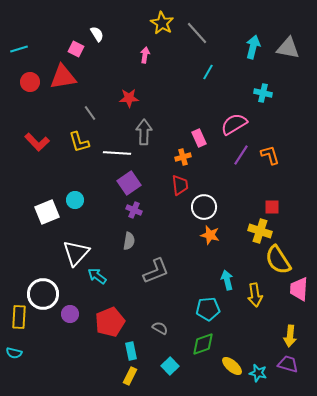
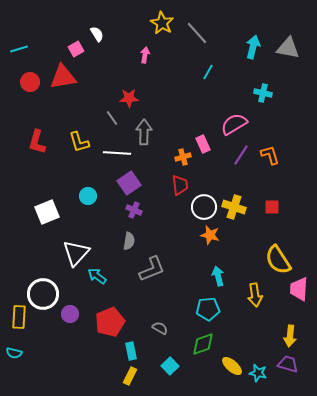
pink square at (76, 49): rotated 35 degrees clockwise
gray line at (90, 113): moved 22 px right, 5 px down
pink rectangle at (199, 138): moved 4 px right, 6 px down
red L-shape at (37, 142): rotated 60 degrees clockwise
cyan circle at (75, 200): moved 13 px right, 4 px up
yellow cross at (260, 231): moved 26 px left, 24 px up
gray L-shape at (156, 271): moved 4 px left, 2 px up
cyan arrow at (227, 280): moved 9 px left, 4 px up
